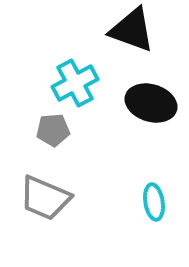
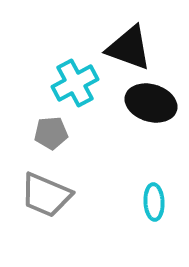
black triangle: moved 3 px left, 18 px down
gray pentagon: moved 2 px left, 3 px down
gray trapezoid: moved 1 px right, 3 px up
cyan ellipse: rotated 6 degrees clockwise
